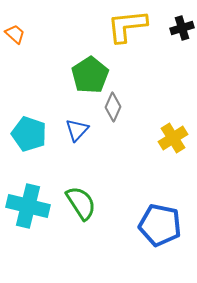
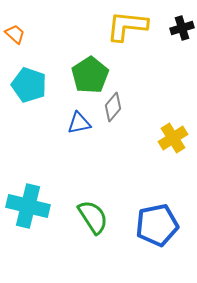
yellow L-shape: rotated 12 degrees clockwise
gray diamond: rotated 16 degrees clockwise
blue triangle: moved 2 px right, 7 px up; rotated 35 degrees clockwise
cyan pentagon: moved 49 px up
green semicircle: moved 12 px right, 14 px down
blue pentagon: moved 3 px left; rotated 24 degrees counterclockwise
